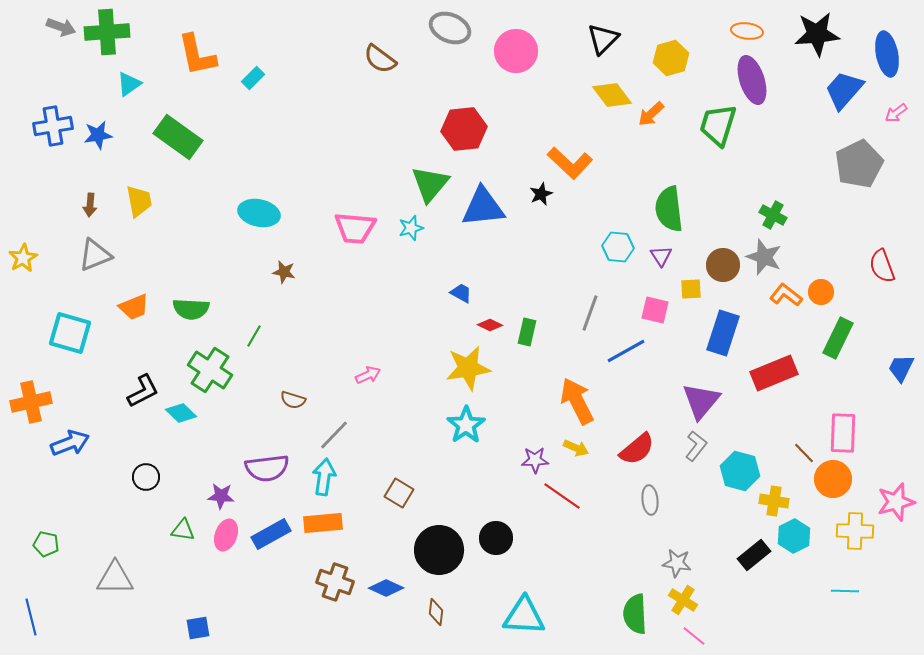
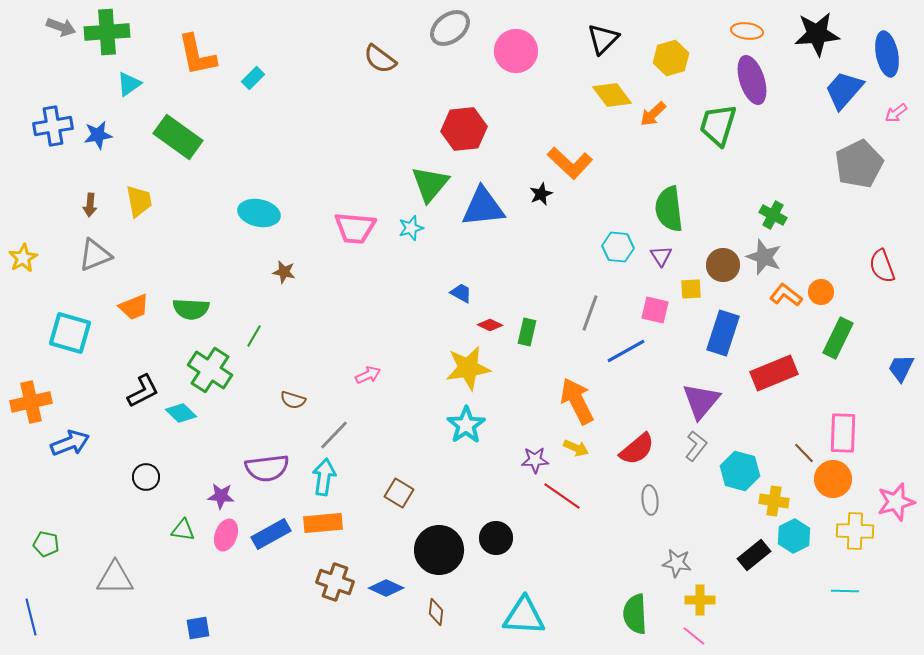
gray ellipse at (450, 28): rotated 60 degrees counterclockwise
orange arrow at (651, 114): moved 2 px right
yellow cross at (683, 600): moved 17 px right; rotated 32 degrees counterclockwise
